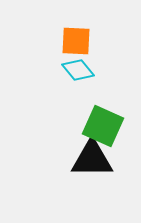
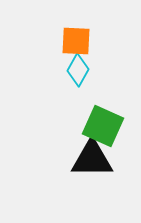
cyan diamond: rotated 68 degrees clockwise
